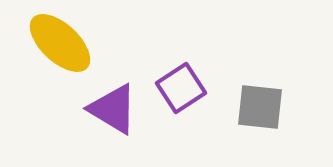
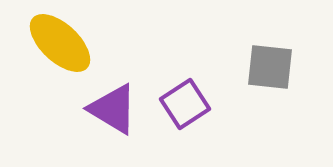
purple square: moved 4 px right, 16 px down
gray square: moved 10 px right, 40 px up
